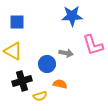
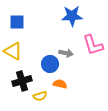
blue circle: moved 3 px right
